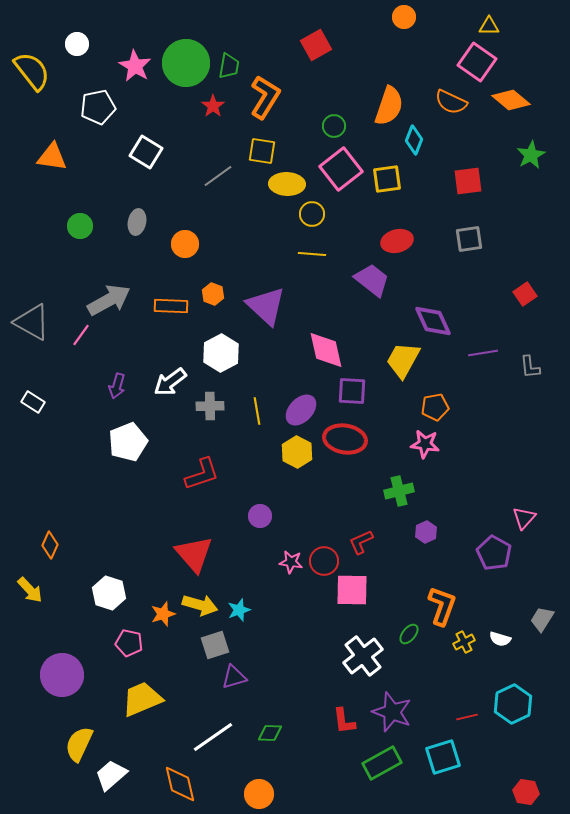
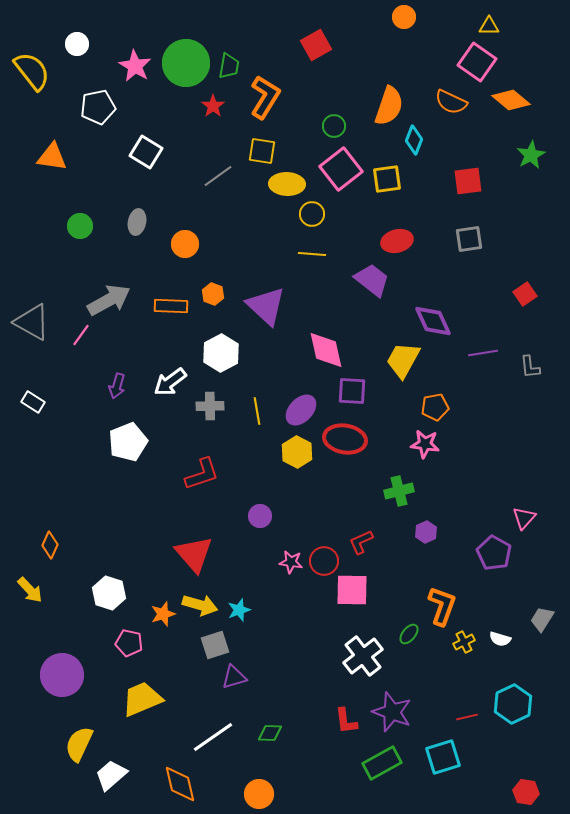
red L-shape at (344, 721): moved 2 px right
